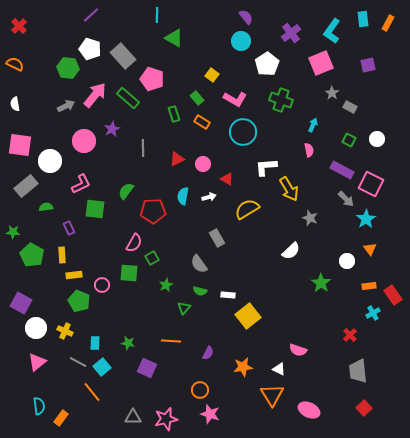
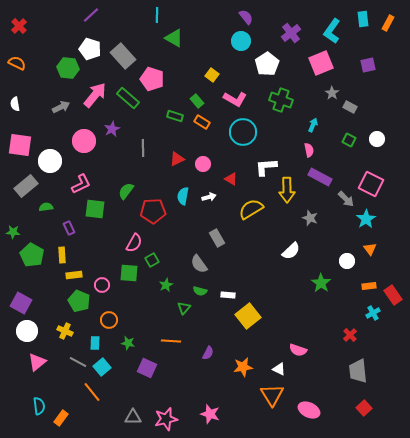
orange semicircle at (15, 64): moved 2 px right, 1 px up
green rectangle at (197, 98): moved 3 px down
gray arrow at (66, 106): moved 5 px left, 1 px down
green rectangle at (174, 114): moved 1 px right, 2 px down; rotated 56 degrees counterclockwise
purple rectangle at (342, 170): moved 22 px left, 7 px down
red triangle at (227, 179): moved 4 px right
yellow arrow at (289, 189): moved 2 px left, 1 px down; rotated 30 degrees clockwise
yellow semicircle at (247, 209): moved 4 px right
green square at (152, 258): moved 2 px down
white circle at (36, 328): moved 9 px left, 3 px down
orange circle at (200, 390): moved 91 px left, 70 px up
